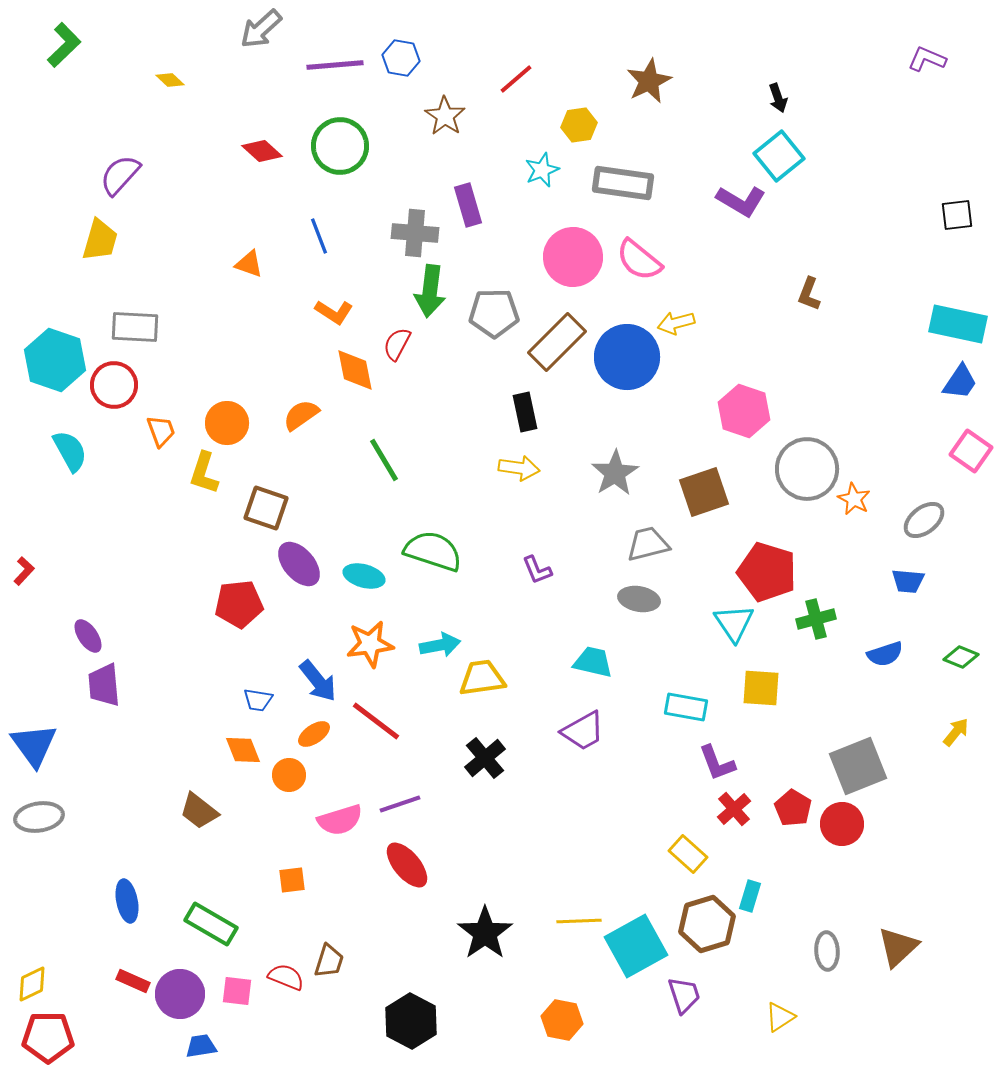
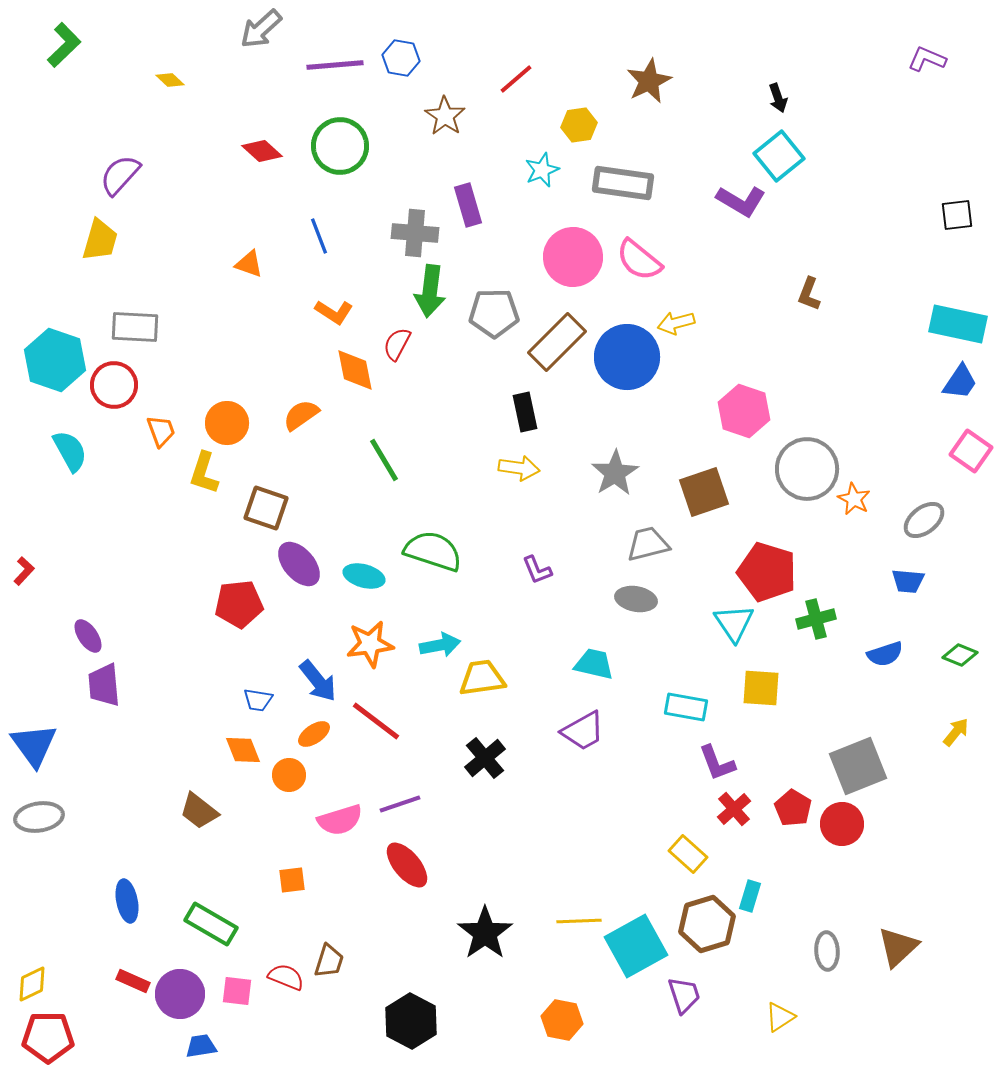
gray ellipse at (639, 599): moved 3 px left
green diamond at (961, 657): moved 1 px left, 2 px up
cyan trapezoid at (593, 662): moved 1 px right, 2 px down
